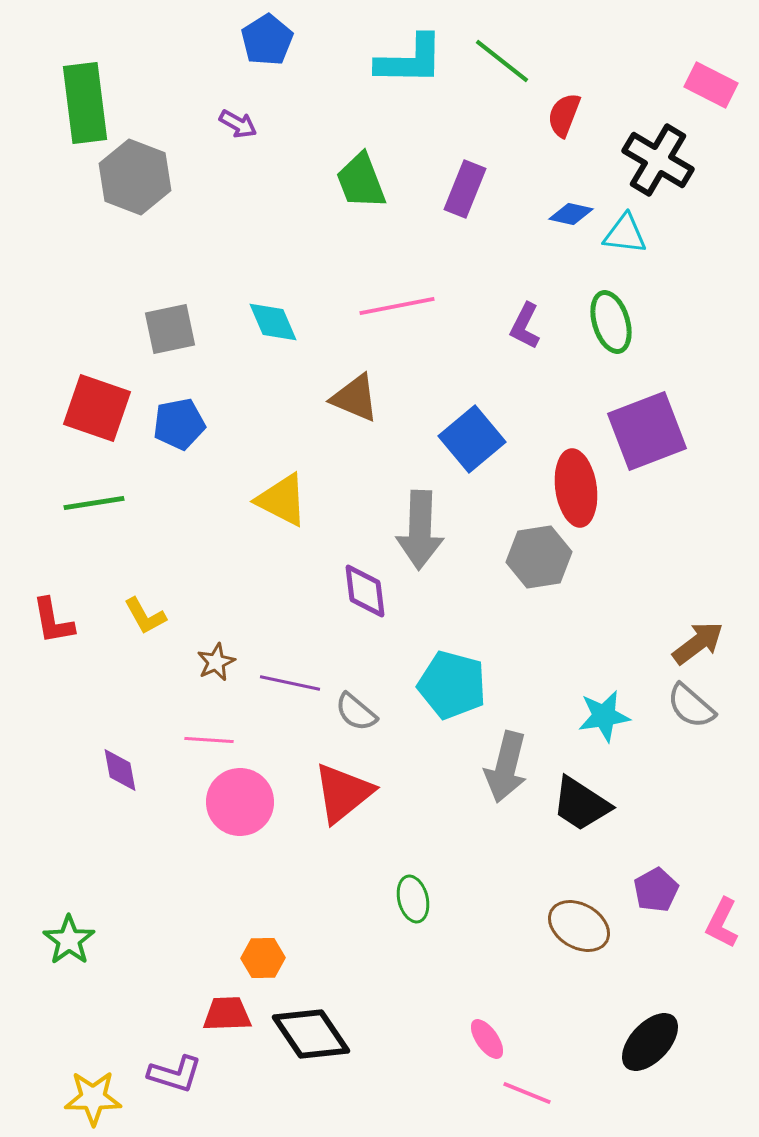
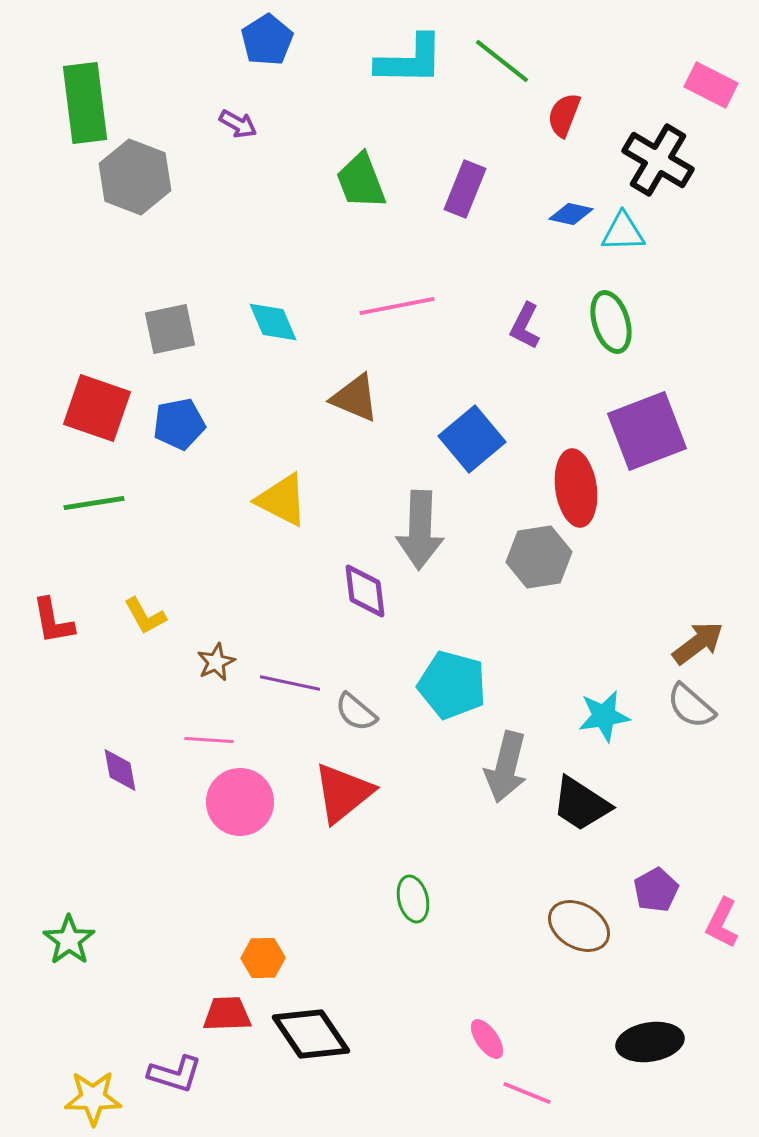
cyan triangle at (625, 234): moved 2 px left, 2 px up; rotated 9 degrees counterclockwise
black ellipse at (650, 1042): rotated 38 degrees clockwise
